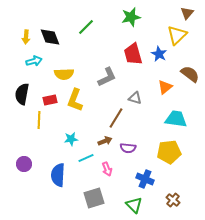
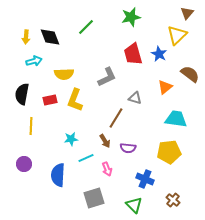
yellow line: moved 8 px left, 6 px down
brown arrow: rotated 80 degrees clockwise
